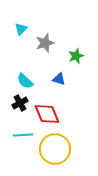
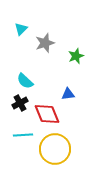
blue triangle: moved 9 px right, 15 px down; rotated 24 degrees counterclockwise
